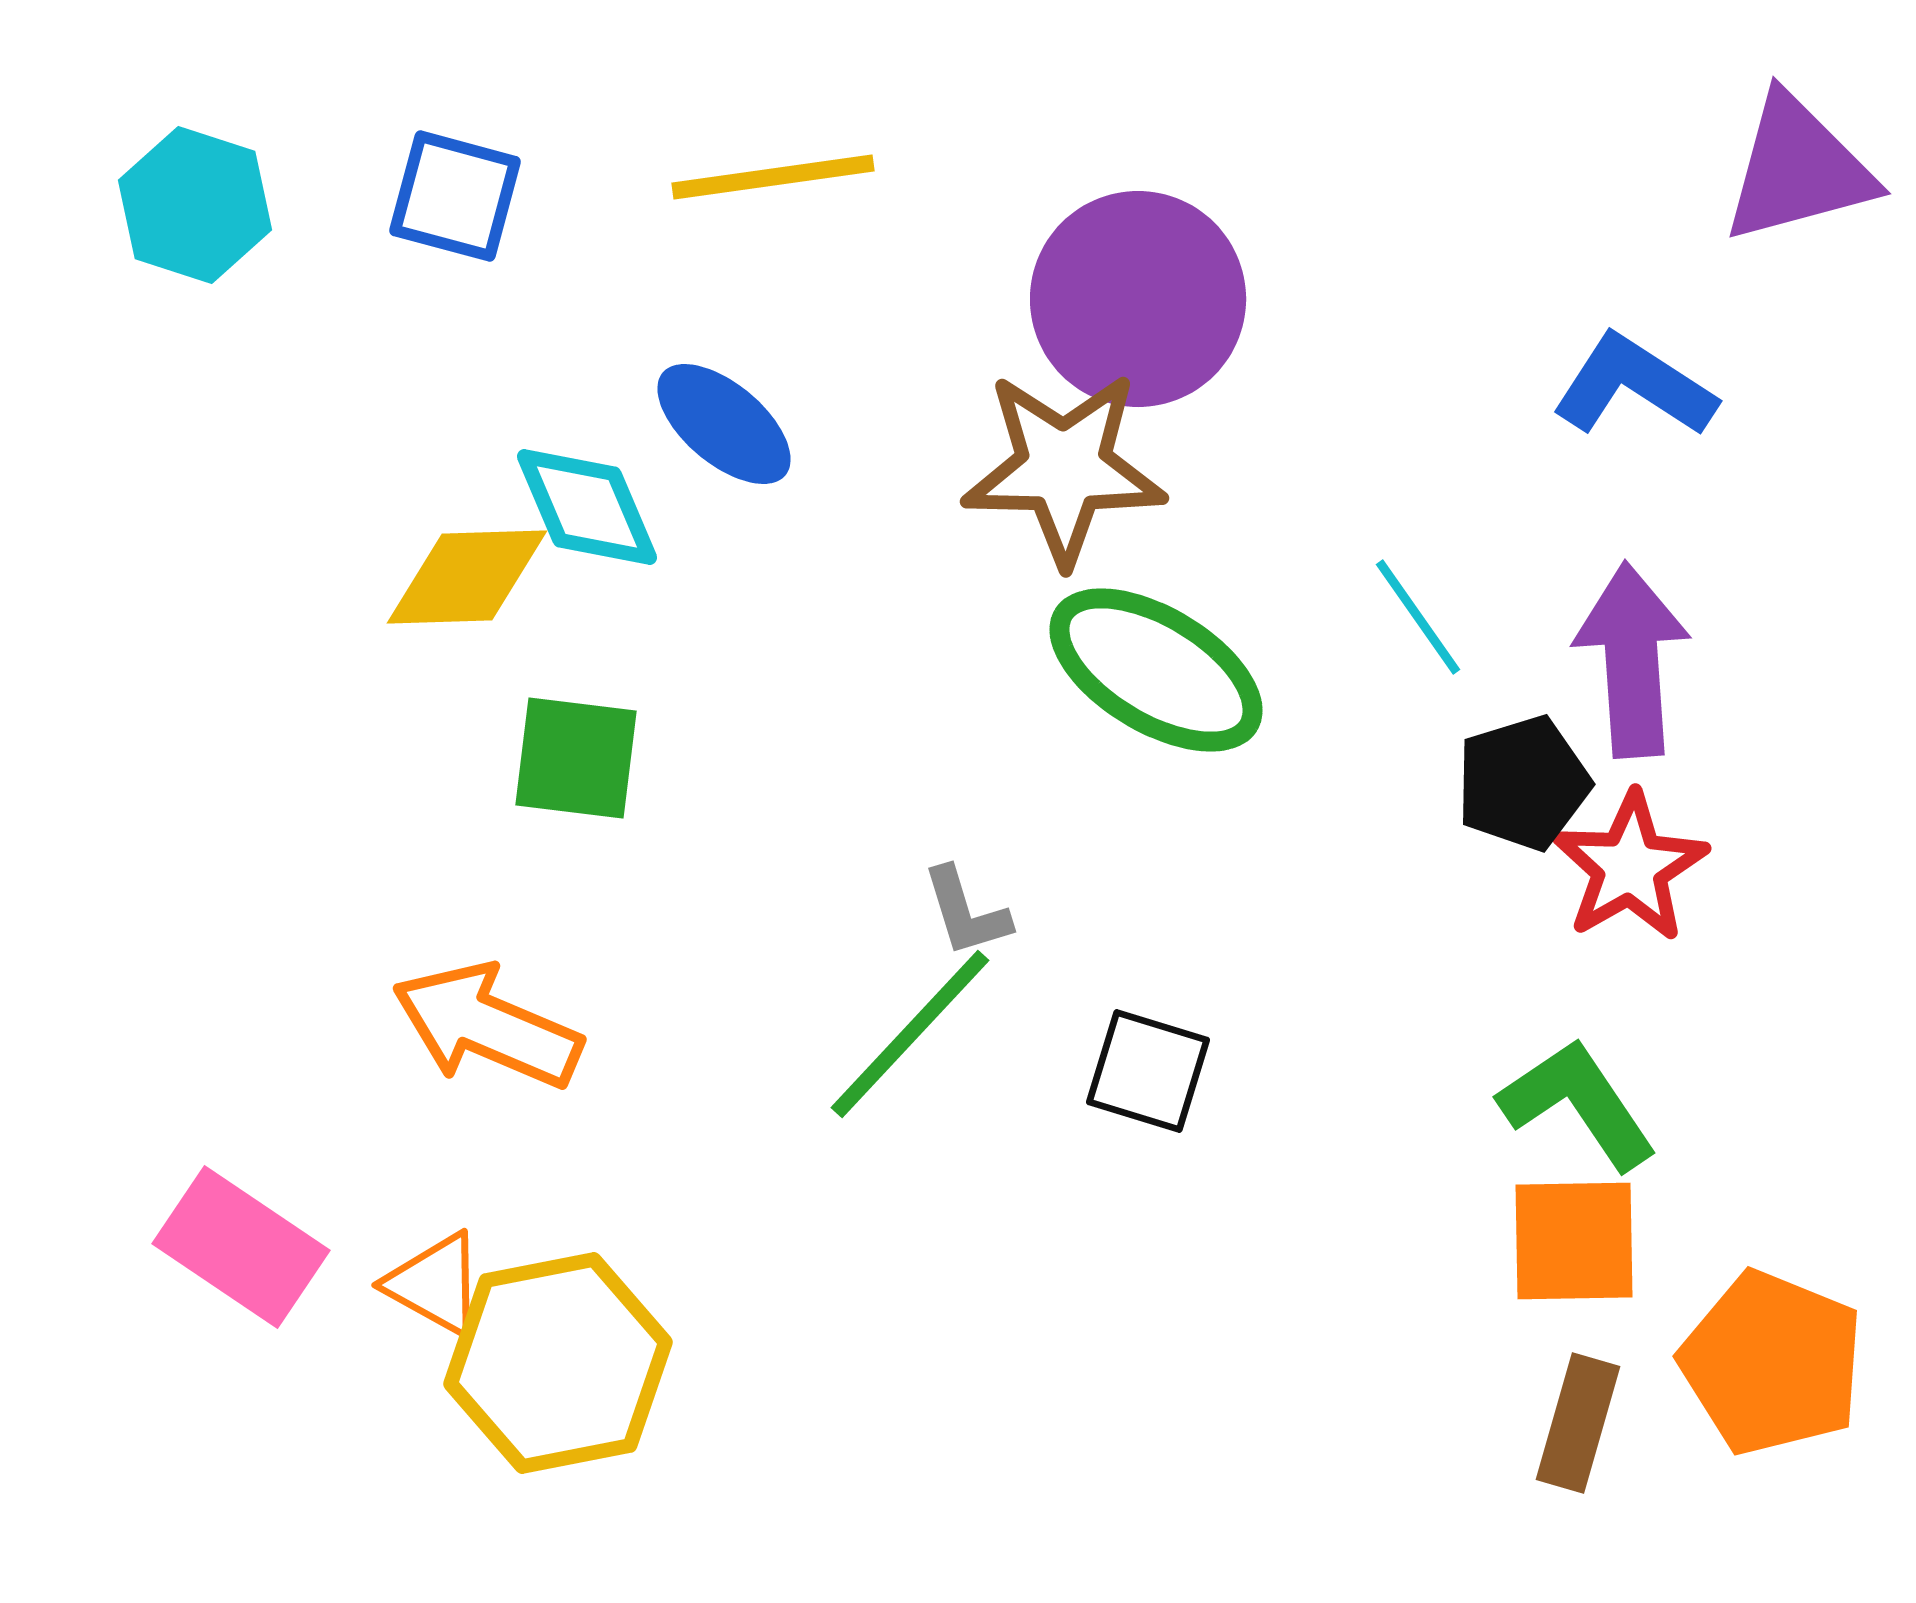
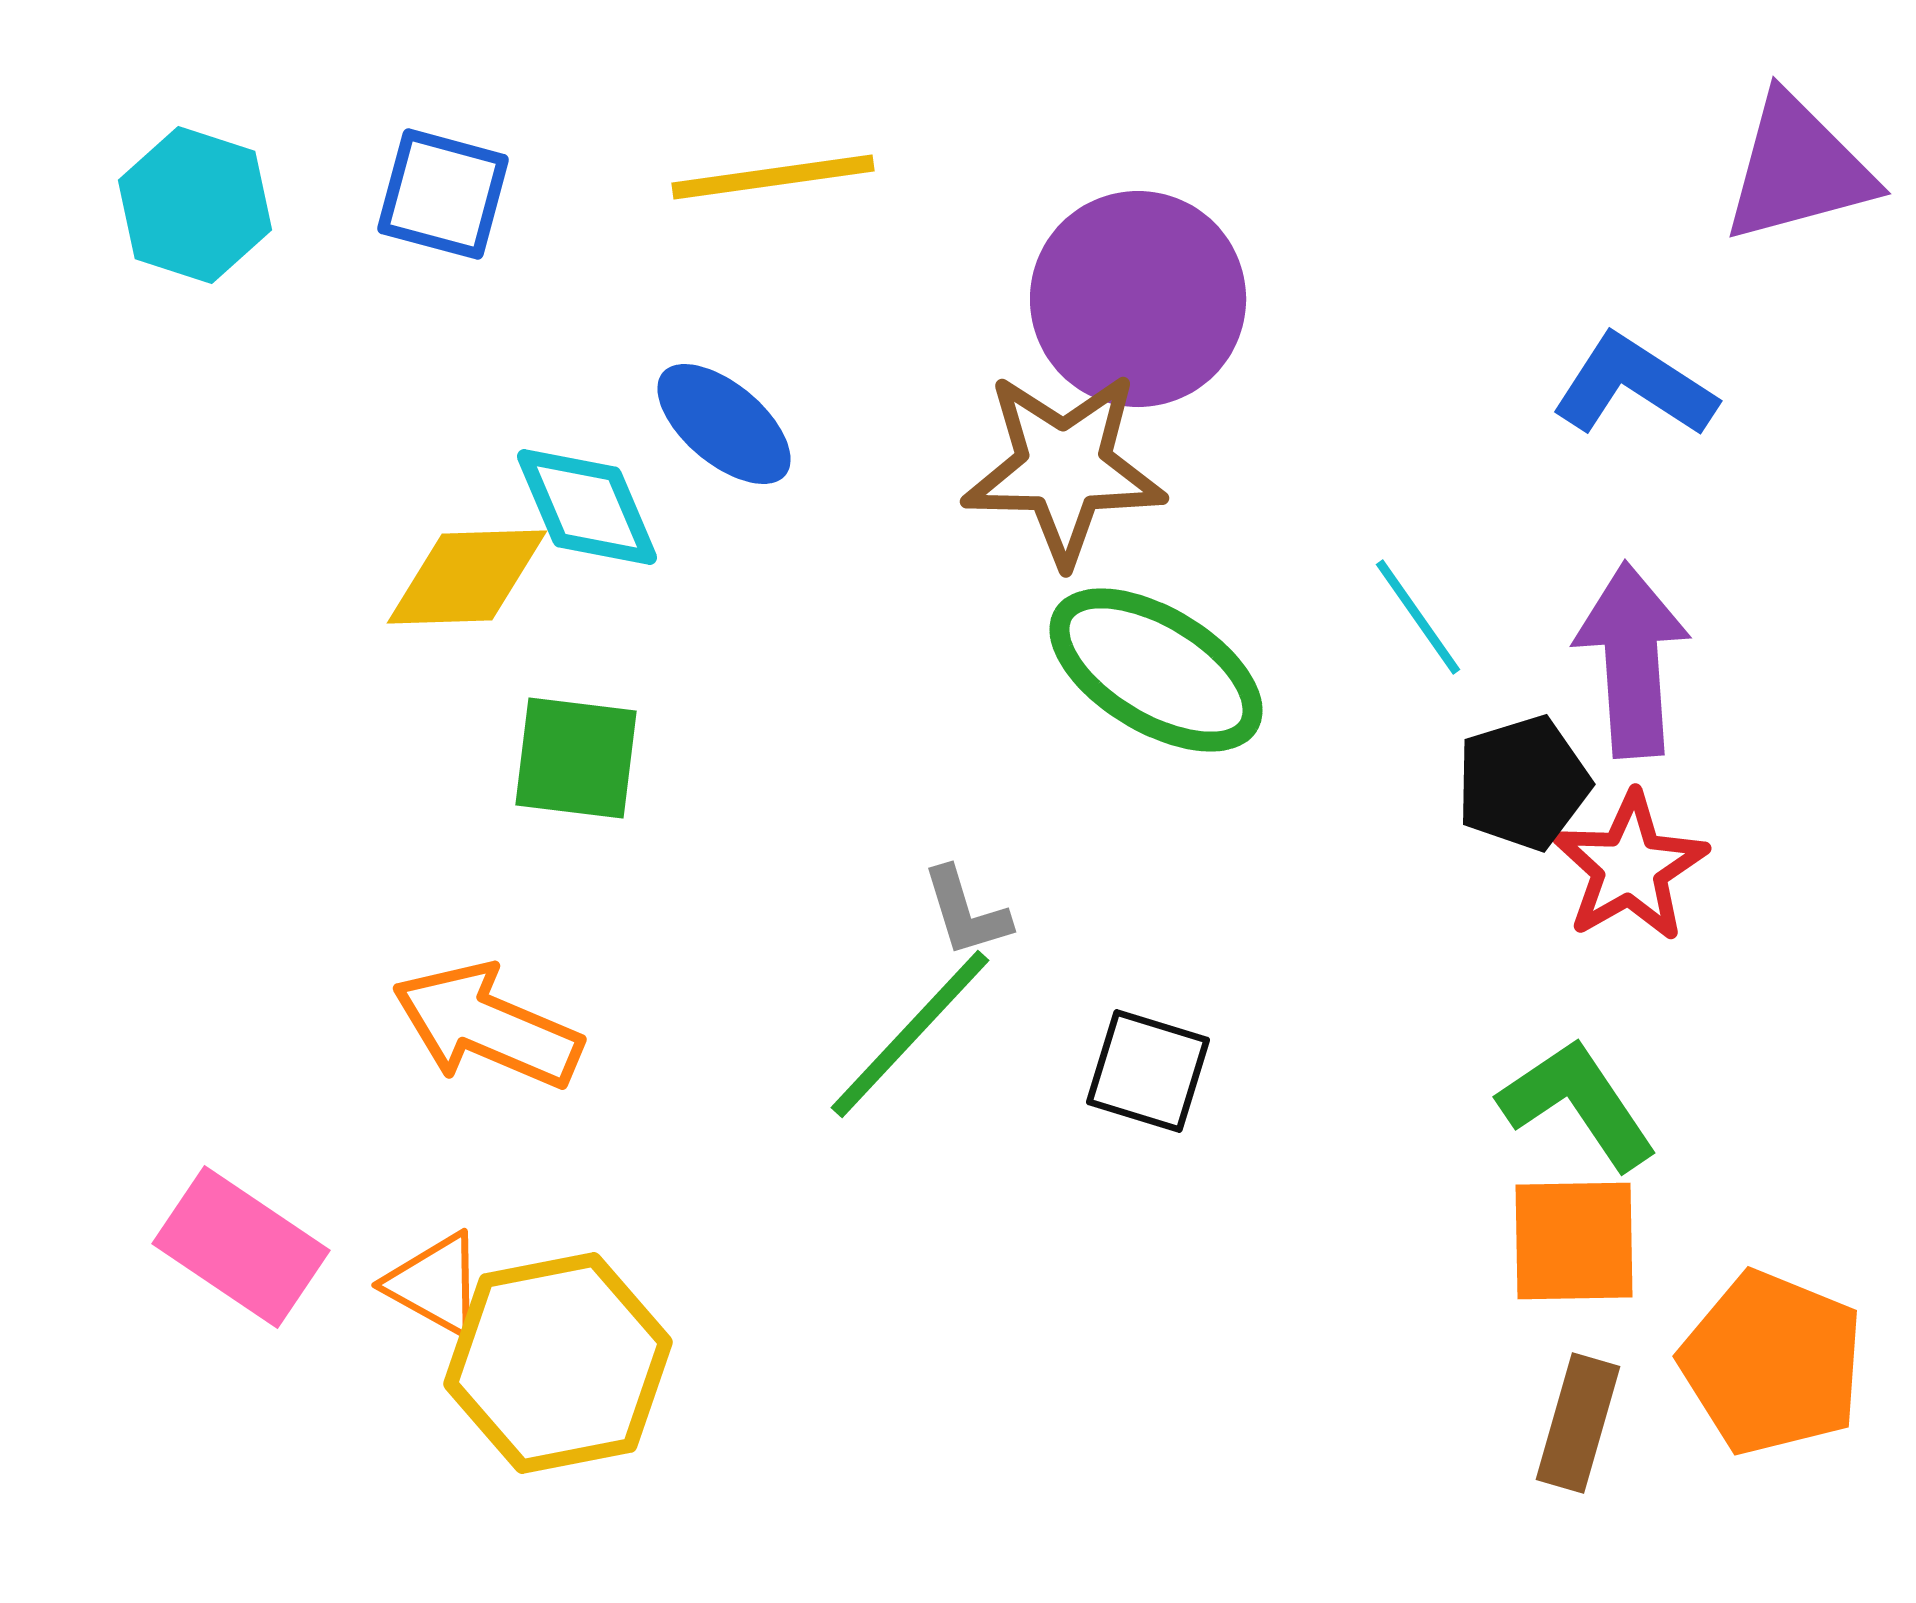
blue square: moved 12 px left, 2 px up
